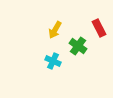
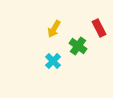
yellow arrow: moved 1 px left, 1 px up
cyan cross: rotated 21 degrees clockwise
